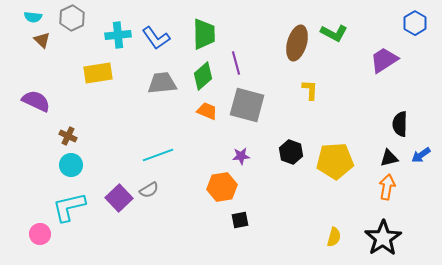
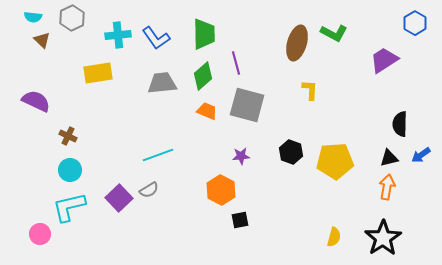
cyan circle: moved 1 px left, 5 px down
orange hexagon: moved 1 px left, 3 px down; rotated 24 degrees counterclockwise
